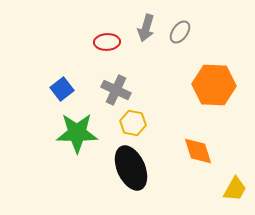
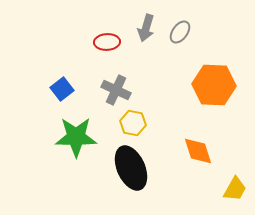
green star: moved 1 px left, 4 px down
